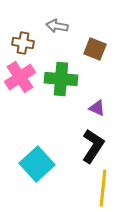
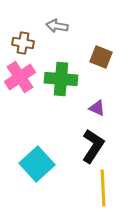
brown square: moved 6 px right, 8 px down
yellow line: rotated 9 degrees counterclockwise
